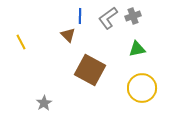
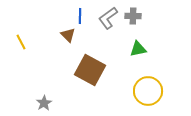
gray cross: rotated 21 degrees clockwise
green triangle: moved 1 px right
yellow circle: moved 6 px right, 3 px down
